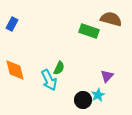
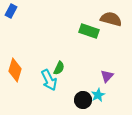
blue rectangle: moved 1 px left, 13 px up
orange diamond: rotated 30 degrees clockwise
